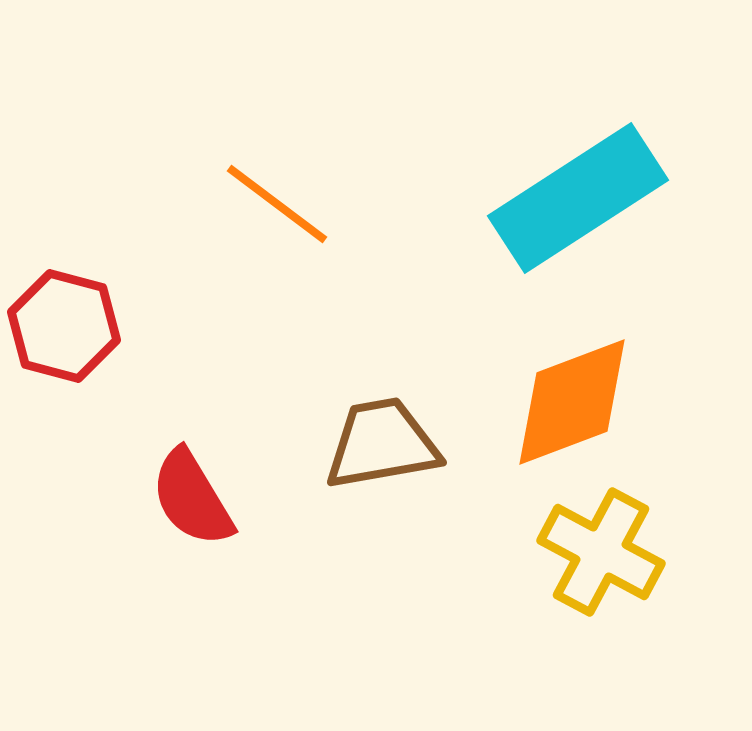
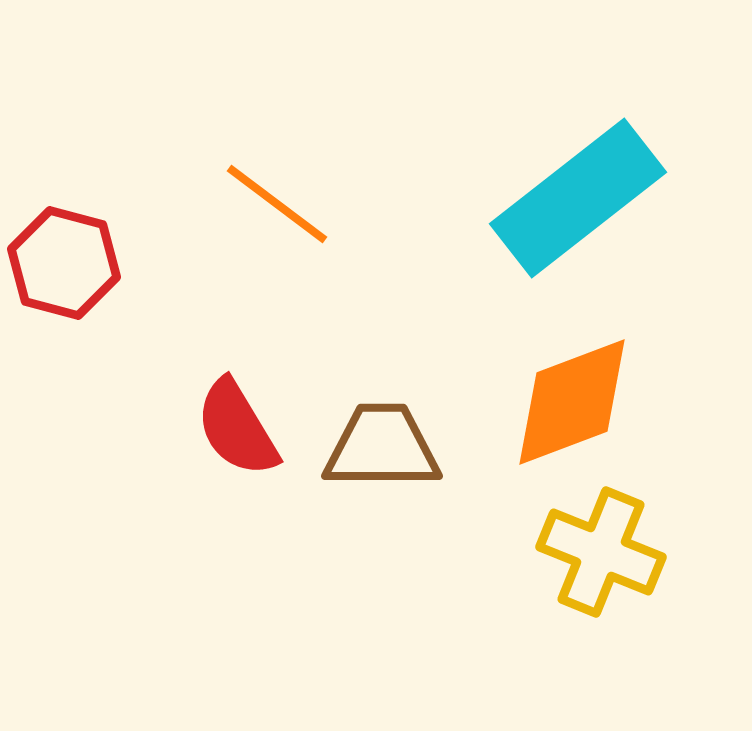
cyan rectangle: rotated 5 degrees counterclockwise
red hexagon: moved 63 px up
brown trapezoid: moved 3 px down; rotated 10 degrees clockwise
red semicircle: moved 45 px right, 70 px up
yellow cross: rotated 6 degrees counterclockwise
